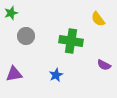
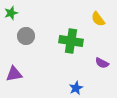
purple semicircle: moved 2 px left, 2 px up
blue star: moved 20 px right, 13 px down
